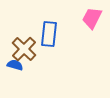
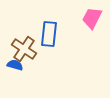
brown cross: rotated 10 degrees counterclockwise
